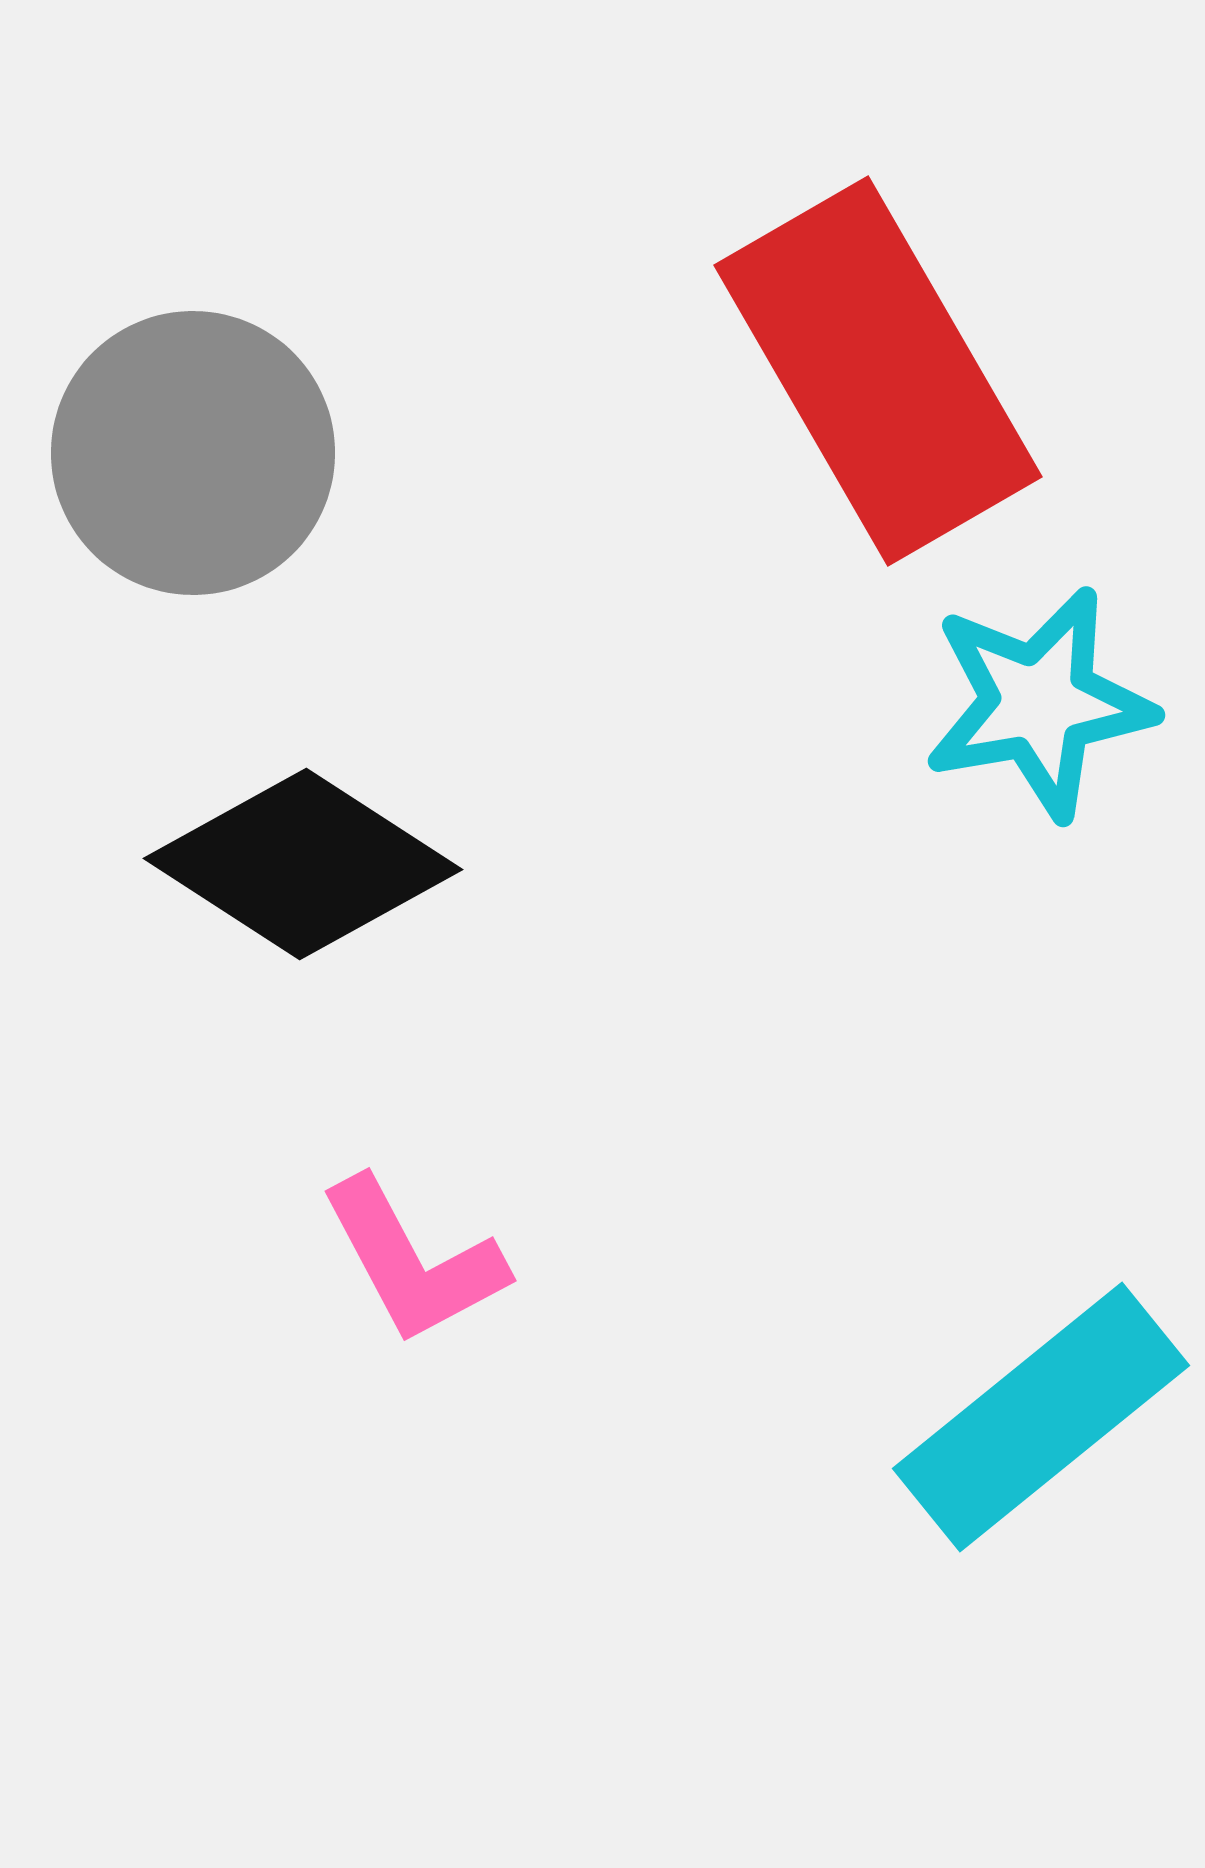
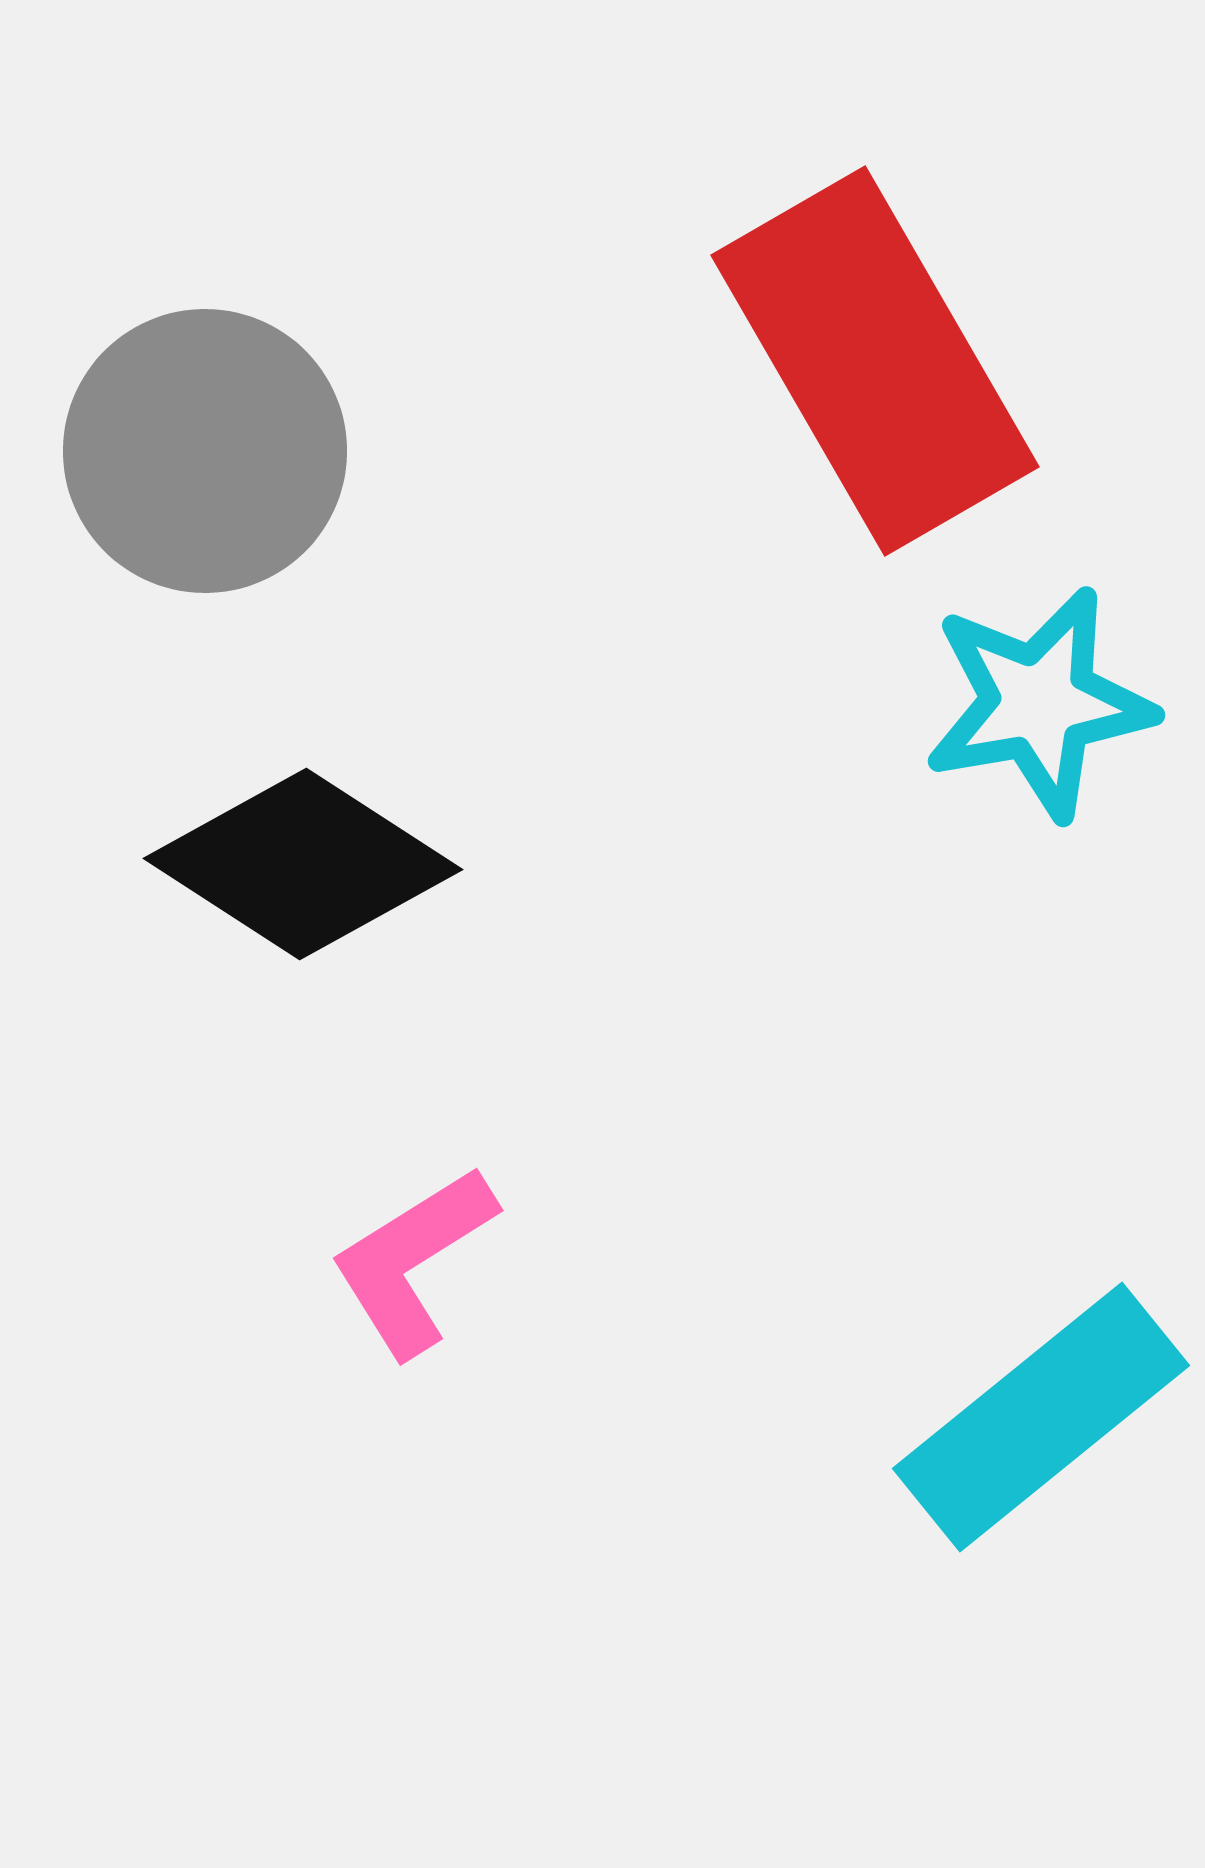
red rectangle: moved 3 px left, 10 px up
gray circle: moved 12 px right, 2 px up
pink L-shape: rotated 86 degrees clockwise
